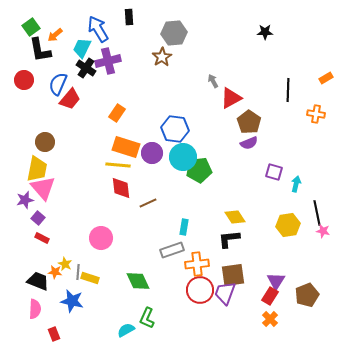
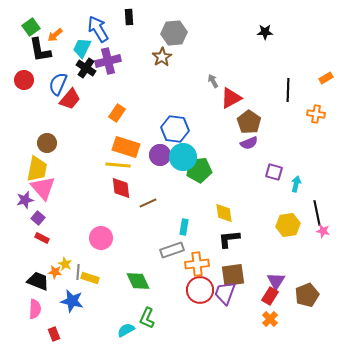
brown circle at (45, 142): moved 2 px right, 1 px down
purple circle at (152, 153): moved 8 px right, 2 px down
yellow diamond at (235, 217): moved 11 px left, 4 px up; rotated 25 degrees clockwise
